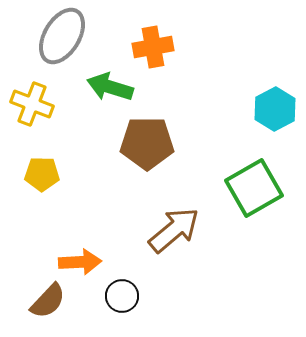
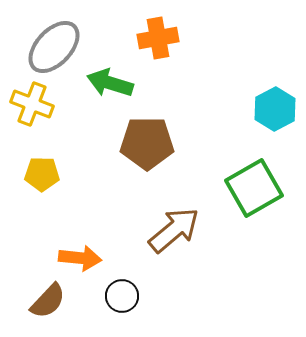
gray ellipse: moved 8 px left, 11 px down; rotated 12 degrees clockwise
orange cross: moved 5 px right, 9 px up
green arrow: moved 4 px up
orange arrow: moved 4 px up; rotated 9 degrees clockwise
